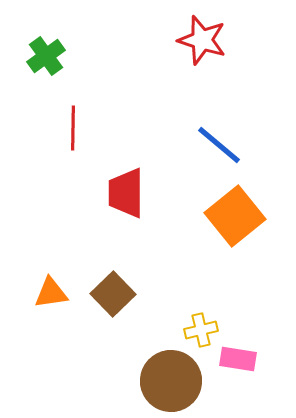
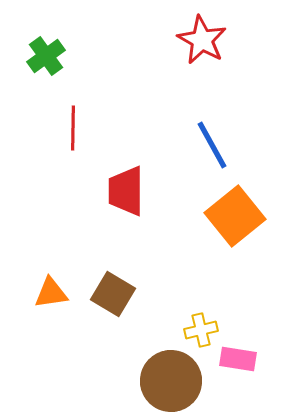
red star: rotated 12 degrees clockwise
blue line: moved 7 px left; rotated 21 degrees clockwise
red trapezoid: moved 2 px up
brown square: rotated 15 degrees counterclockwise
